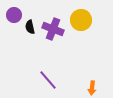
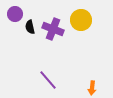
purple circle: moved 1 px right, 1 px up
